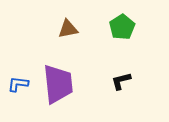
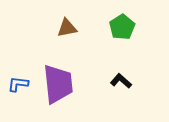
brown triangle: moved 1 px left, 1 px up
black L-shape: rotated 55 degrees clockwise
